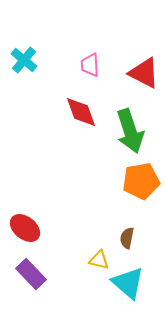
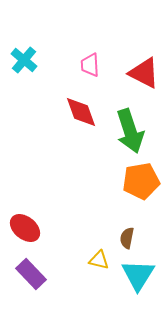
cyan triangle: moved 10 px right, 8 px up; rotated 21 degrees clockwise
